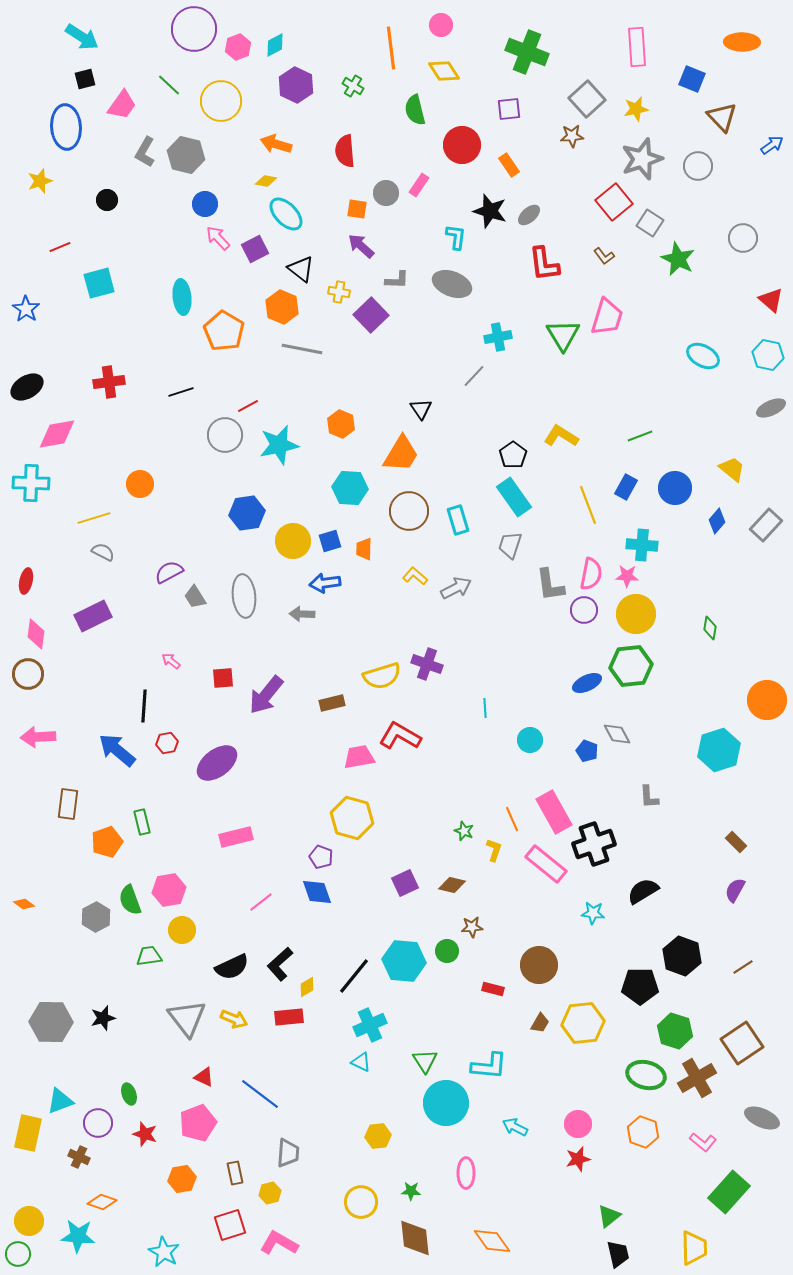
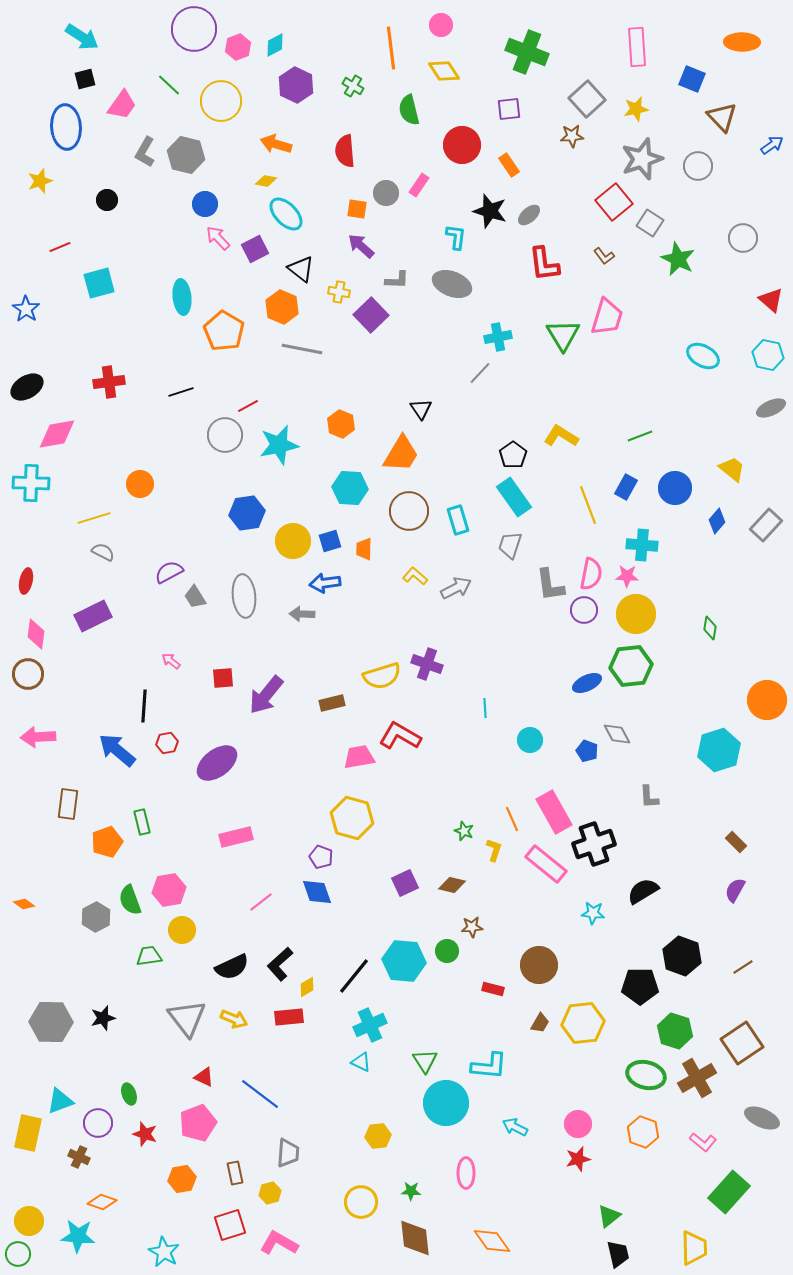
green semicircle at (415, 110): moved 6 px left
gray line at (474, 376): moved 6 px right, 3 px up
